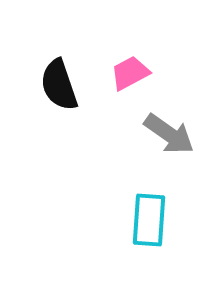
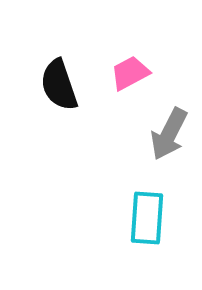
gray arrow: rotated 82 degrees clockwise
cyan rectangle: moved 2 px left, 2 px up
